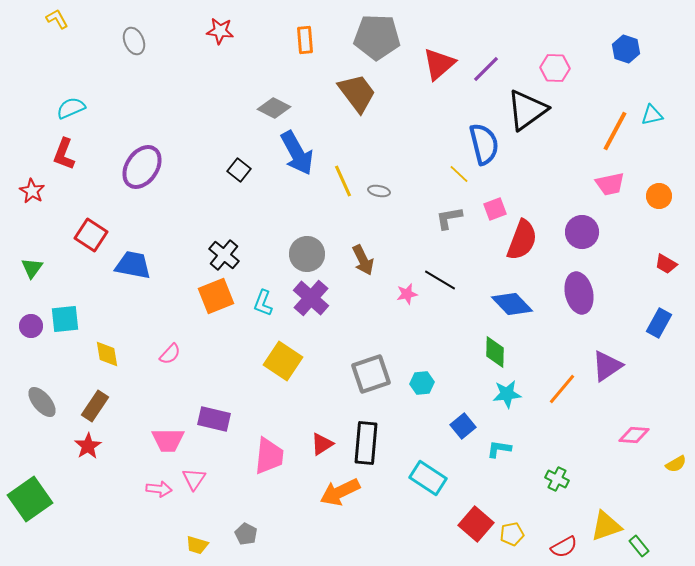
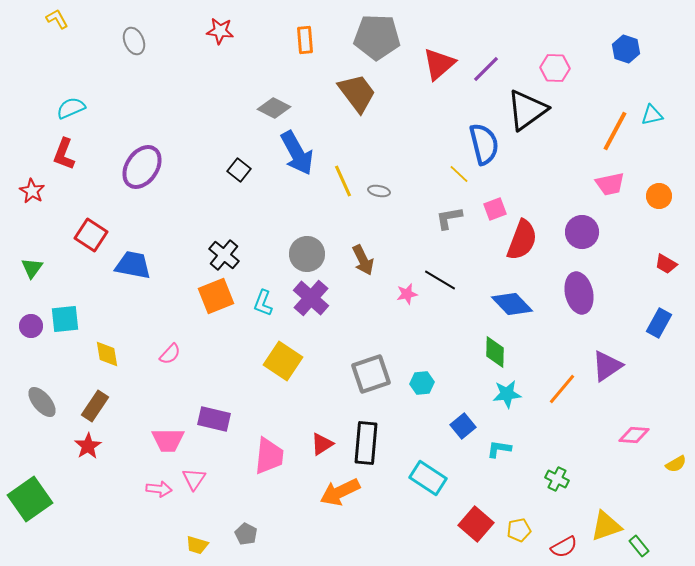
yellow pentagon at (512, 534): moved 7 px right, 4 px up
